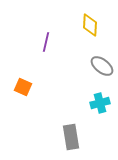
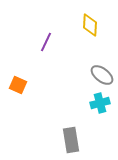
purple line: rotated 12 degrees clockwise
gray ellipse: moved 9 px down
orange square: moved 5 px left, 2 px up
gray rectangle: moved 3 px down
